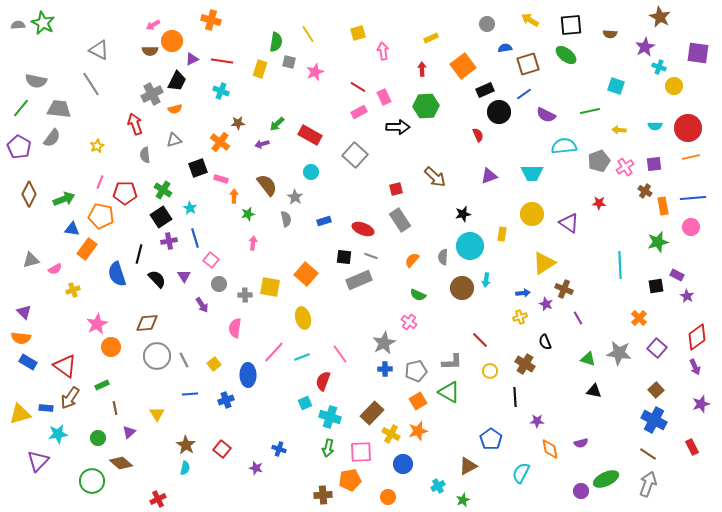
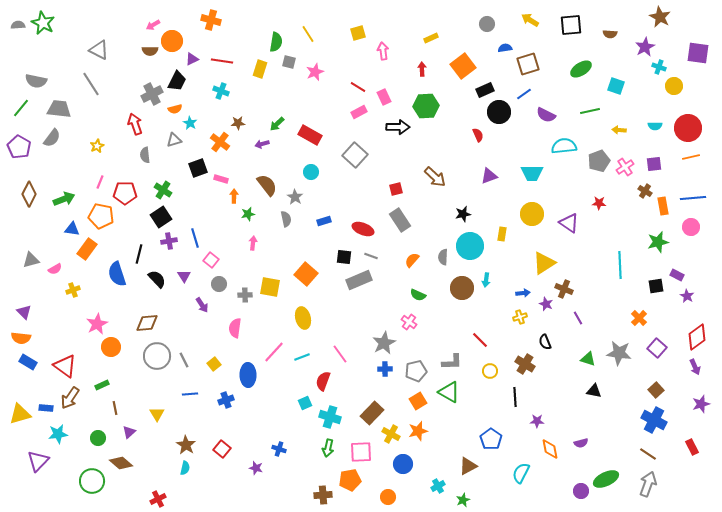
green ellipse at (566, 55): moved 15 px right, 14 px down; rotated 70 degrees counterclockwise
cyan star at (190, 208): moved 85 px up
